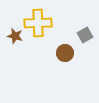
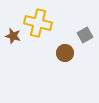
yellow cross: rotated 16 degrees clockwise
brown star: moved 2 px left
